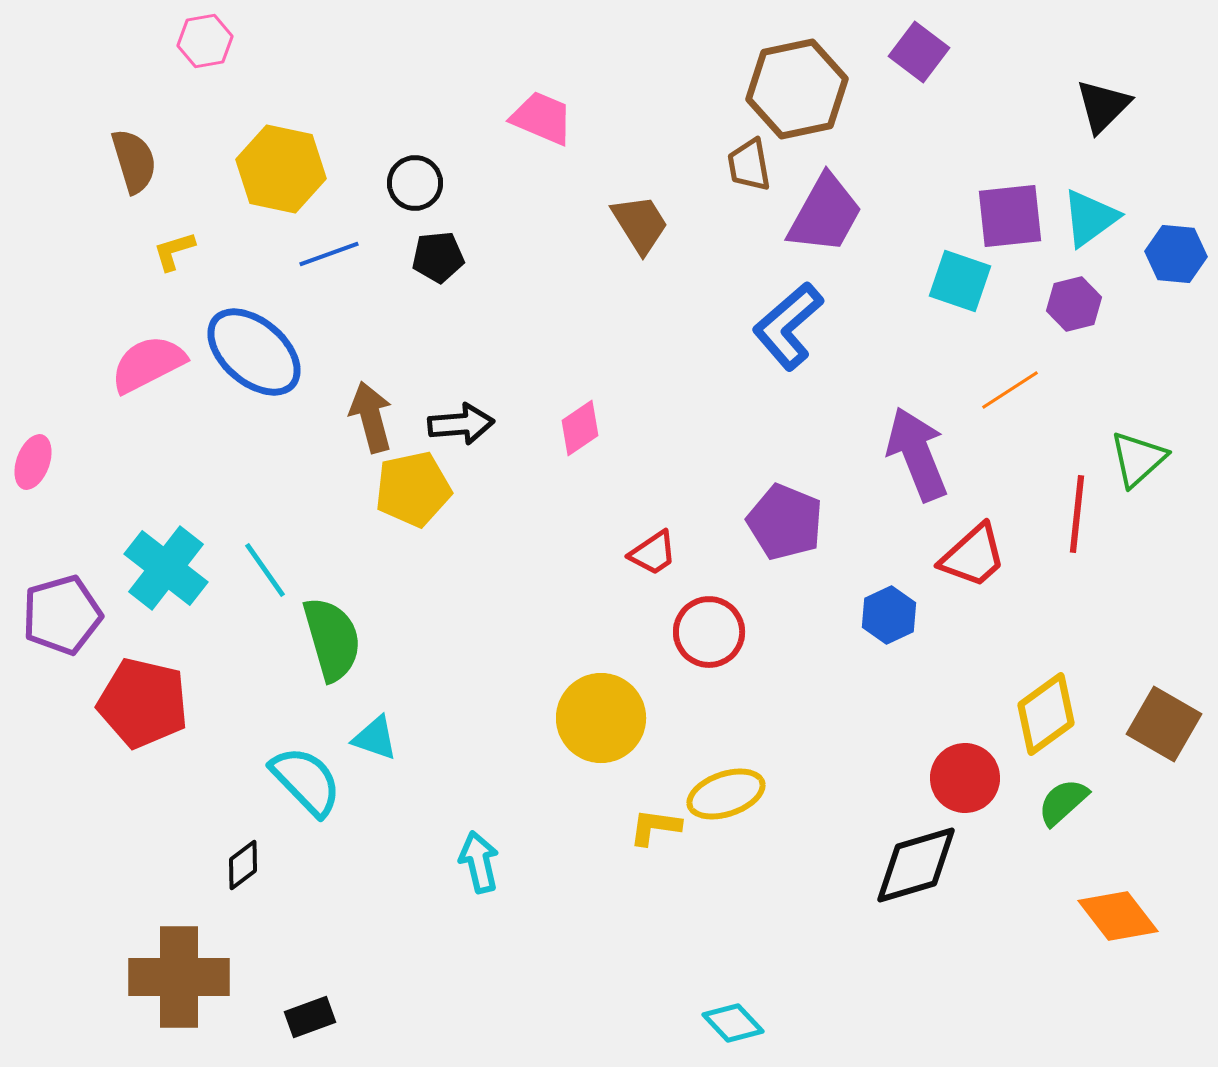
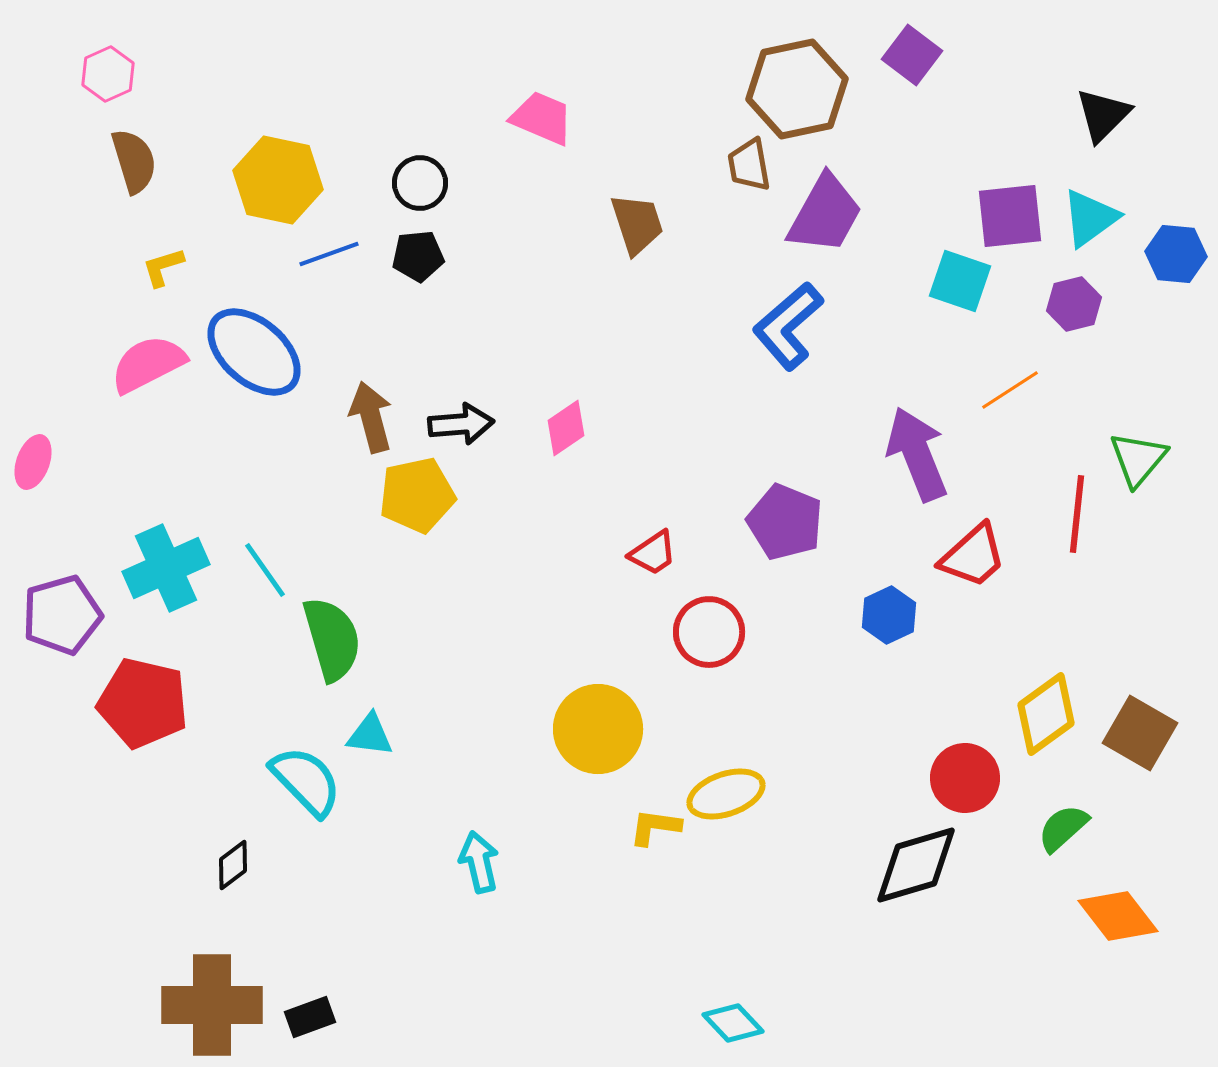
pink hexagon at (205, 41): moved 97 px left, 33 px down; rotated 14 degrees counterclockwise
purple square at (919, 52): moved 7 px left, 3 px down
black triangle at (1103, 106): moved 9 px down
yellow hexagon at (281, 169): moved 3 px left, 11 px down
black circle at (415, 183): moved 5 px right
brown trapezoid at (640, 224): moved 3 px left; rotated 14 degrees clockwise
yellow L-shape at (174, 251): moved 11 px left, 16 px down
black pentagon at (438, 257): moved 20 px left, 1 px up
pink diamond at (580, 428): moved 14 px left
green triangle at (1138, 459): rotated 8 degrees counterclockwise
yellow pentagon at (413, 489): moved 4 px right, 6 px down
cyan cross at (166, 568): rotated 28 degrees clockwise
yellow circle at (601, 718): moved 3 px left, 11 px down
brown square at (1164, 724): moved 24 px left, 9 px down
cyan triangle at (375, 738): moved 5 px left, 3 px up; rotated 12 degrees counterclockwise
green semicircle at (1063, 802): moved 26 px down
black diamond at (243, 865): moved 10 px left
brown cross at (179, 977): moved 33 px right, 28 px down
